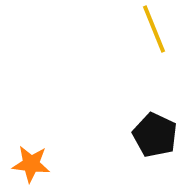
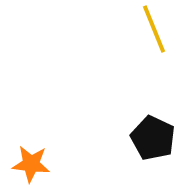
black pentagon: moved 2 px left, 3 px down
